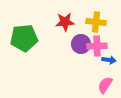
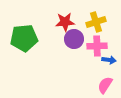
yellow cross: rotated 24 degrees counterclockwise
purple circle: moved 7 px left, 5 px up
